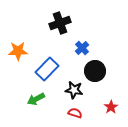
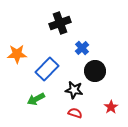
orange star: moved 1 px left, 3 px down
